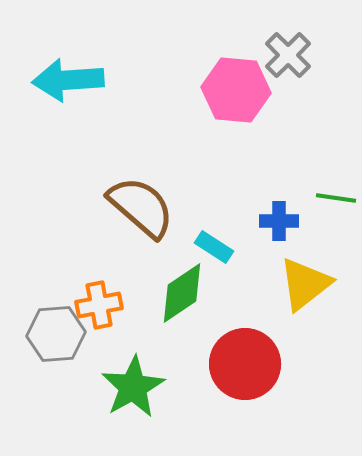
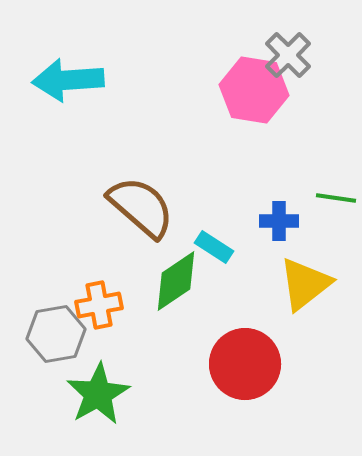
pink hexagon: moved 18 px right; rotated 4 degrees clockwise
green diamond: moved 6 px left, 12 px up
gray hexagon: rotated 6 degrees counterclockwise
green star: moved 35 px left, 7 px down
